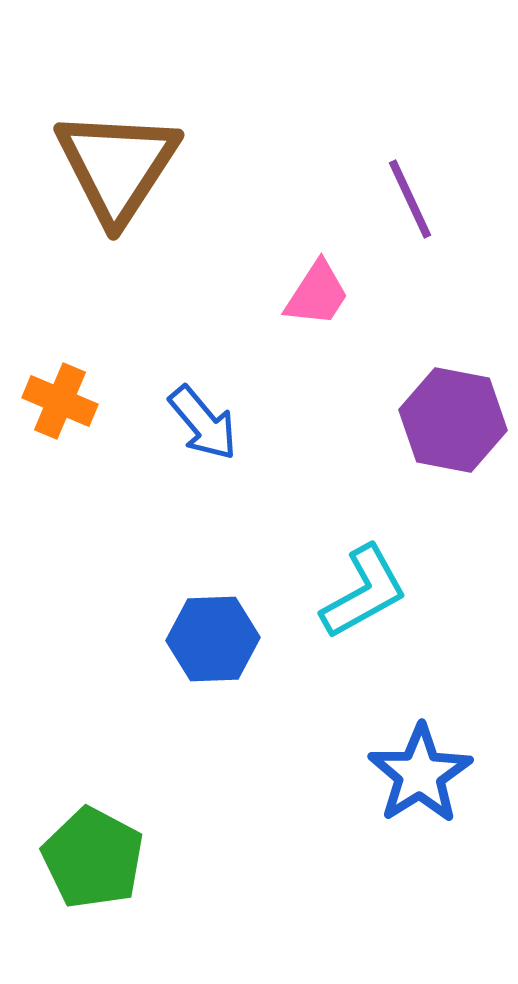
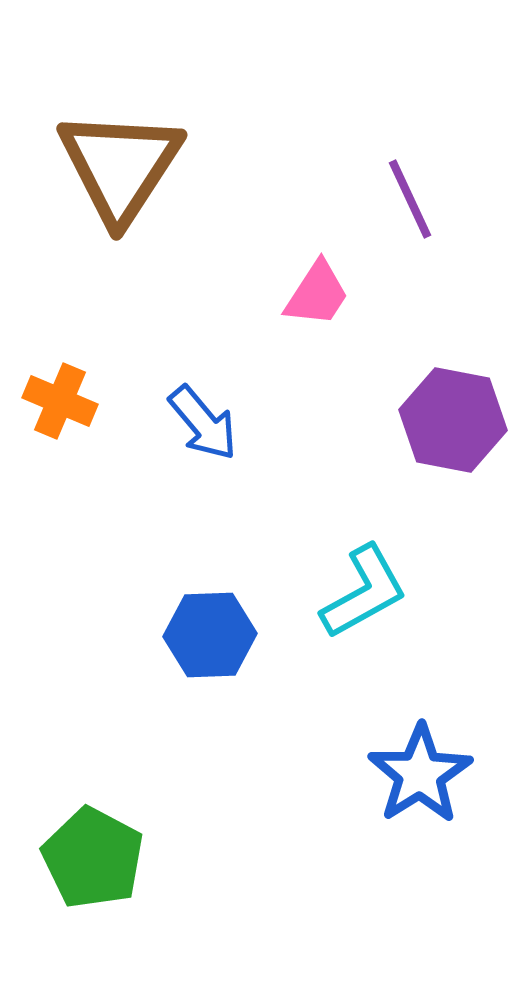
brown triangle: moved 3 px right
blue hexagon: moved 3 px left, 4 px up
